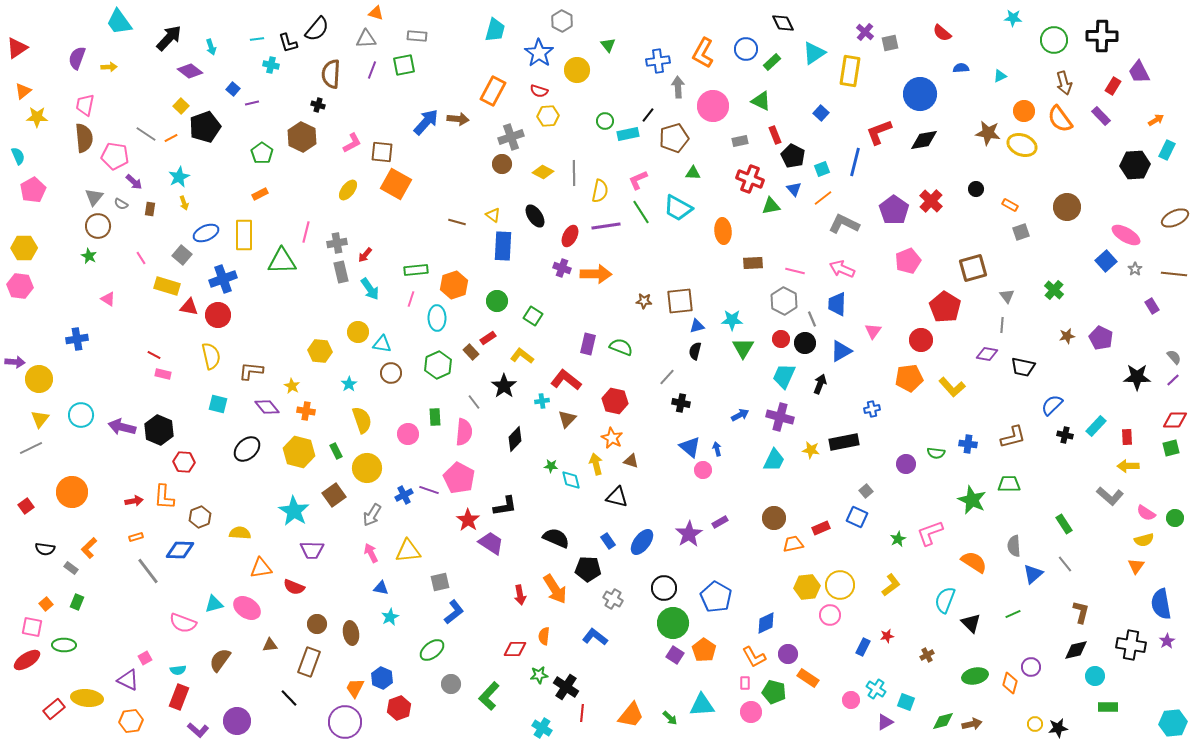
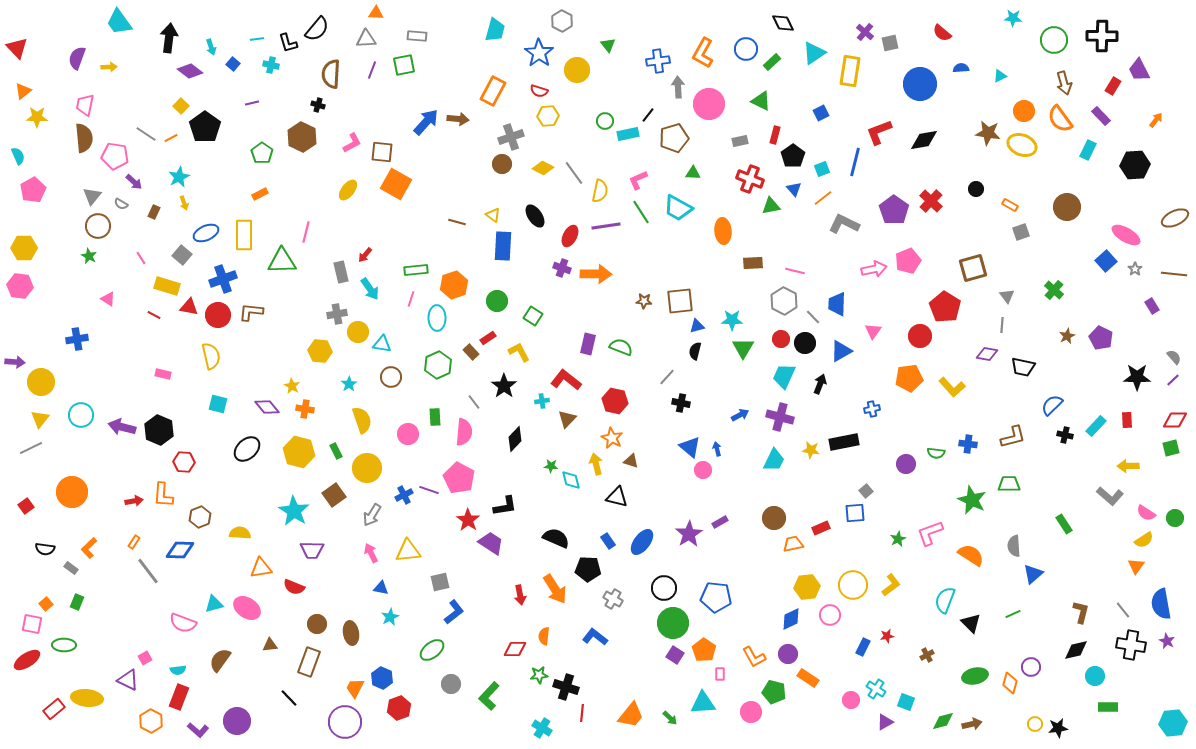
orange triangle at (376, 13): rotated 14 degrees counterclockwise
black arrow at (169, 38): rotated 36 degrees counterclockwise
red triangle at (17, 48): rotated 40 degrees counterclockwise
purple trapezoid at (1139, 72): moved 2 px up
blue square at (233, 89): moved 25 px up
blue circle at (920, 94): moved 10 px up
pink circle at (713, 106): moved 4 px left, 2 px up
blue square at (821, 113): rotated 21 degrees clockwise
orange arrow at (1156, 120): rotated 21 degrees counterclockwise
black pentagon at (205, 127): rotated 16 degrees counterclockwise
red rectangle at (775, 135): rotated 36 degrees clockwise
cyan rectangle at (1167, 150): moved 79 px left
black pentagon at (793, 156): rotated 10 degrees clockwise
yellow diamond at (543, 172): moved 4 px up
gray line at (574, 173): rotated 35 degrees counterclockwise
gray triangle at (94, 197): moved 2 px left, 1 px up
brown rectangle at (150, 209): moved 4 px right, 3 px down; rotated 16 degrees clockwise
gray cross at (337, 243): moved 71 px down
pink arrow at (842, 269): moved 32 px right; rotated 145 degrees clockwise
gray line at (812, 319): moved 1 px right, 2 px up; rotated 21 degrees counterclockwise
brown star at (1067, 336): rotated 14 degrees counterclockwise
red circle at (921, 340): moved 1 px left, 4 px up
red line at (154, 355): moved 40 px up
yellow L-shape at (522, 356): moved 3 px left, 4 px up; rotated 25 degrees clockwise
brown L-shape at (251, 371): moved 59 px up
brown circle at (391, 373): moved 4 px down
yellow circle at (39, 379): moved 2 px right, 3 px down
orange cross at (306, 411): moved 1 px left, 2 px up
red rectangle at (1127, 437): moved 17 px up
orange L-shape at (164, 497): moved 1 px left, 2 px up
blue square at (857, 517): moved 2 px left, 4 px up; rotated 30 degrees counterclockwise
orange rectangle at (136, 537): moved 2 px left, 5 px down; rotated 40 degrees counterclockwise
yellow semicircle at (1144, 540): rotated 18 degrees counterclockwise
orange semicircle at (974, 562): moved 3 px left, 7 px up
gray line at (1065, 564): moved 58 px right, 46 px down
yellow circle at (840, 585): moved 13 px right
blue pentagon at (716, 597): rotated 24 degrees counterclockwise
blue diamond at (766, 623): moved 25 px right, 4 px up
pink square at (32, 627): moved 3 px up
purple star at (1167, 641): rotated 14 degrees counterclockwise
pink rectangle at (745, 683): moved 25 px left, 9 px up
black cross at (566, 687): rotated 15 degrees counterclockwise
cyan triangle at (702, 705): moved 1 px right, 2 px up
orange hexagon at (131, 721): moved 20 px right; rotated 25 degrees counterclockwise
